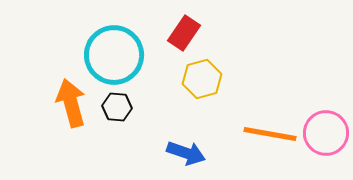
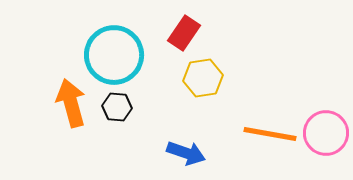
yellow hexagon: moved 1 px right, 1 px up; rotated 6 degrees clockwise
